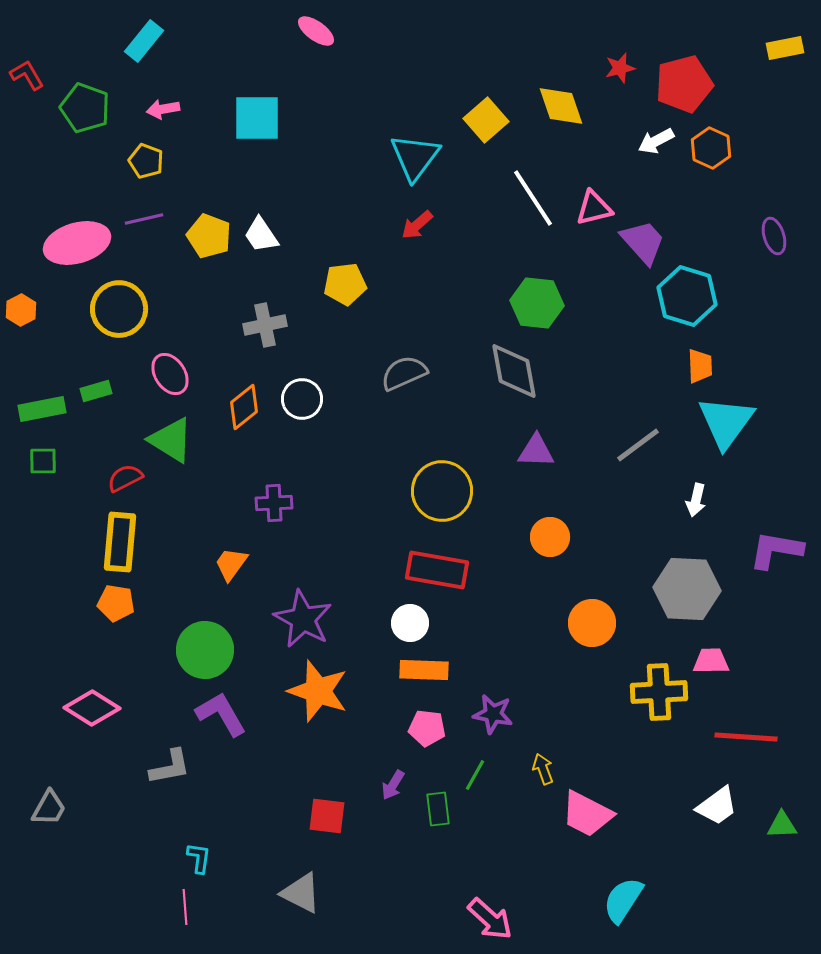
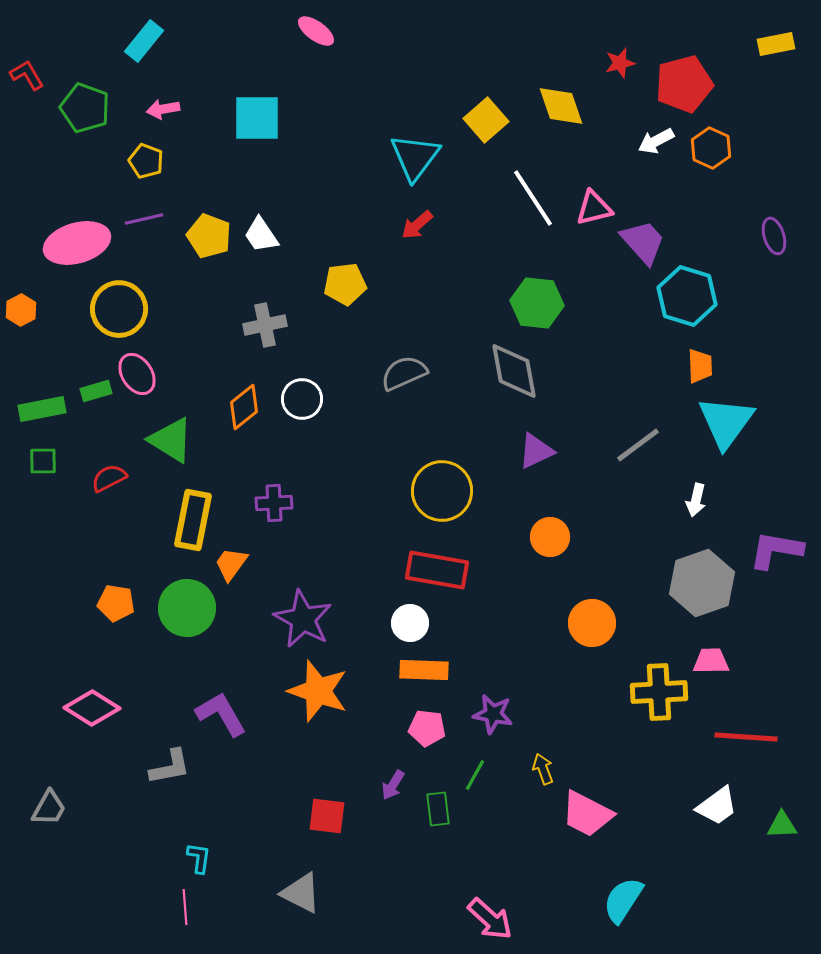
yellow rectangle at (785, 48): moved 9 px left, 4 px up
red star at (620, 68): moved 5 px up
pink ellipse at (170, 374): moved 33 px left
purple triangle at (536, 451): rotated 27 degrees counterclockwise
red semicircle at (125, 478): moved 16 px left
yellow rectangle at (120, 542): moved 73 px right, 22 px up; rotated 6 degrees clockwise
gray hexagon at (687, 589): moved 15 px right, 6 px up; rotated 22 degrees counterclockwise
green circle at (205, 650): moved 18 px left, 42 px up
